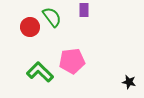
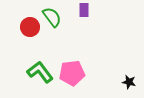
pink pentagon: moved 12 px down
green L-shape: rotated 8 degrees clockwise
